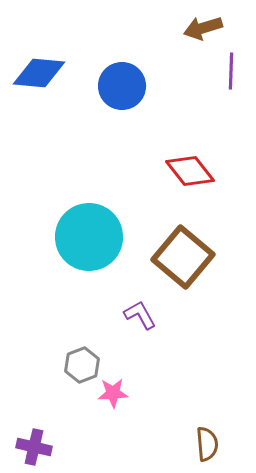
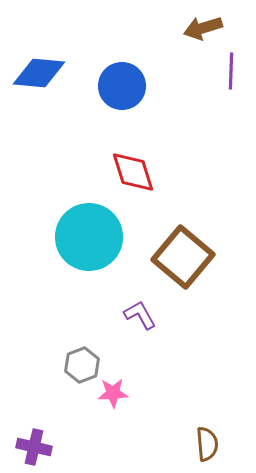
red diamond: moved 57 px left, 1 px down; rotated 21 degrees clockwise
